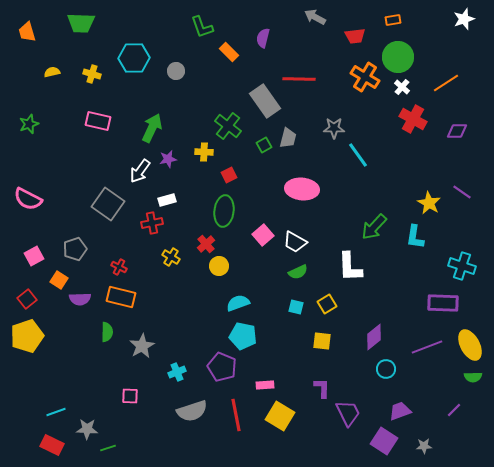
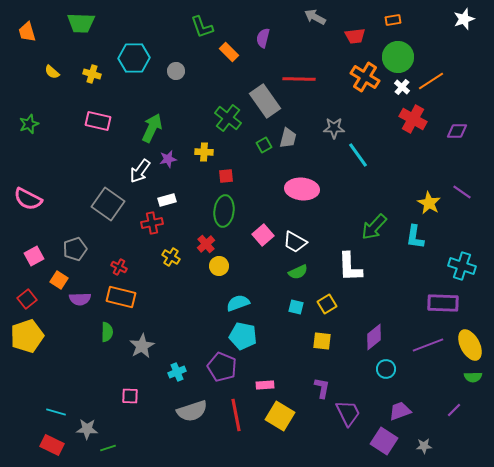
yellow semicircle at (52, 72): rotated 126 degrees counterclockwise
orange line at (446, 83): moved 15 px left, 2 px up
green cross at (228, 126): moved 8 px up
red square at (229, 175): moved 3 px left, 1 px down; rotated 21 degrees clockwise
purple line at (427, 347): moved 1 px right, 2 px up
purple L-shape at (322, 388): rotated 10 degrees clockwise
cyan line at (56, 412): rotated 36 degrees clockwise
